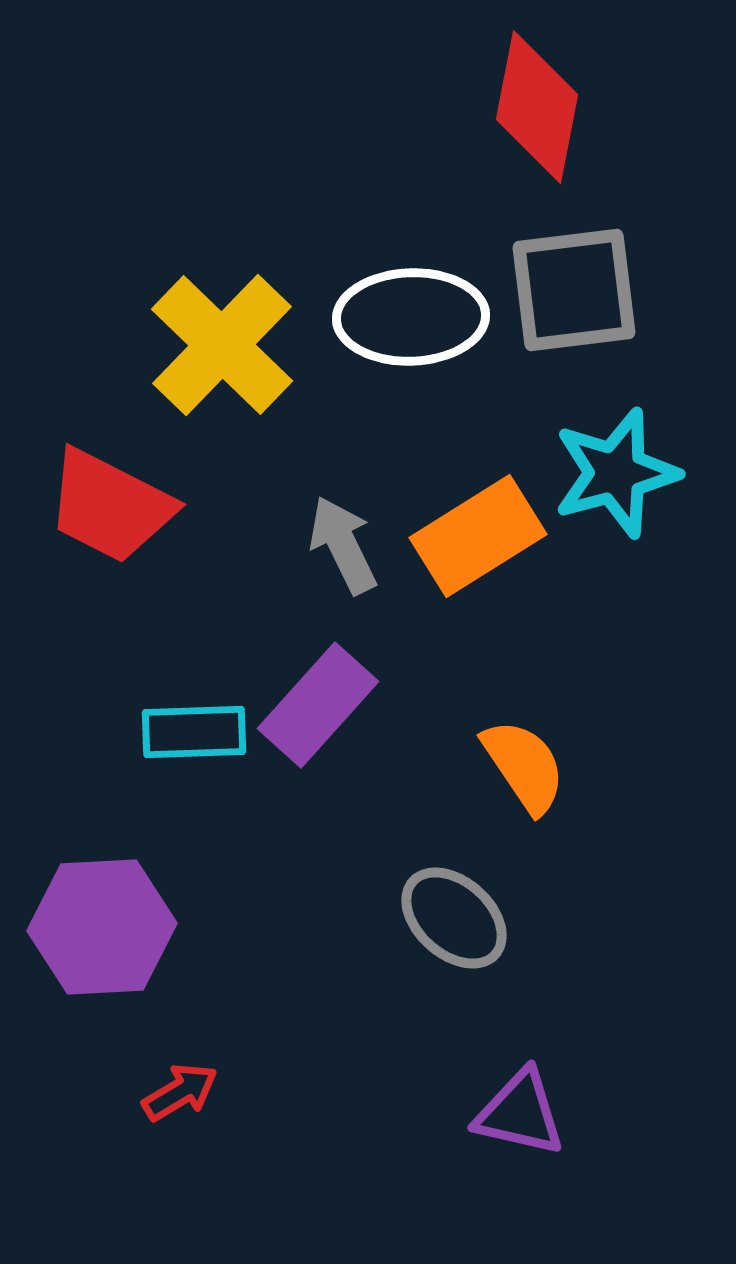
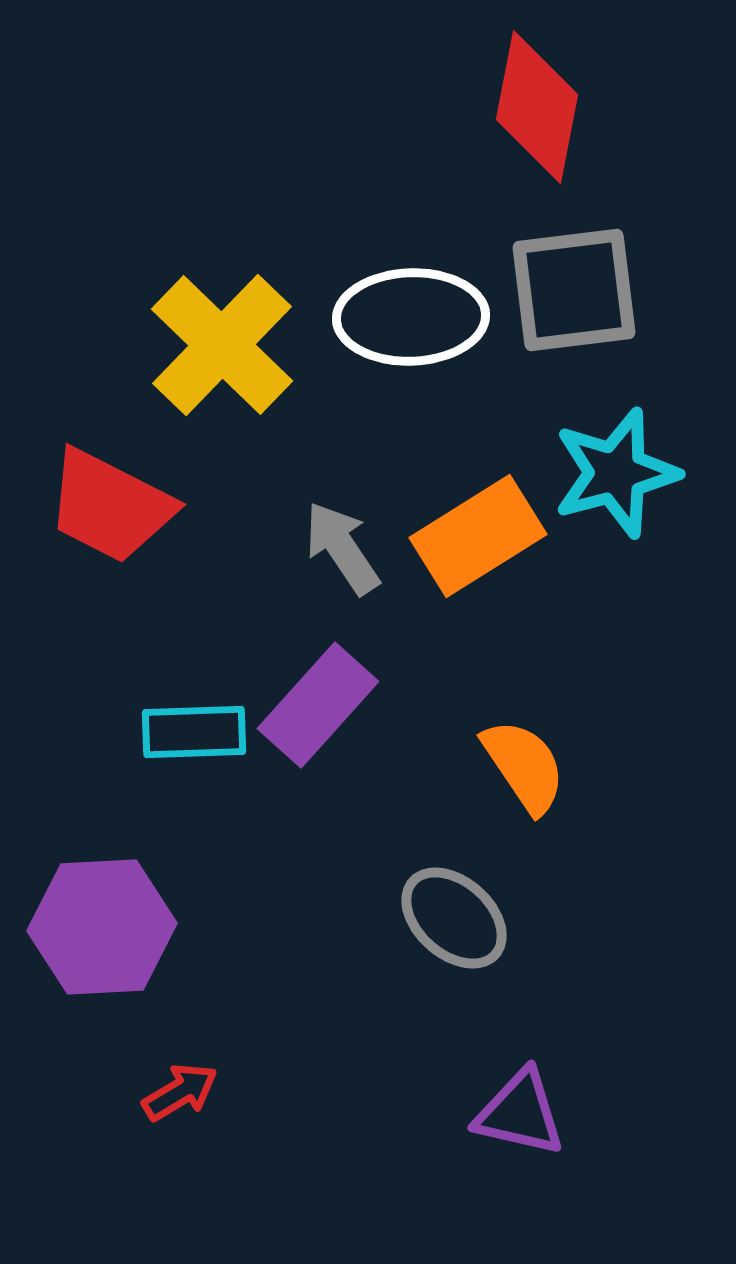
gray arrow: moved 1 px left, 3 px down; rotated 8 degrees counterclockwise
